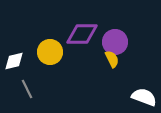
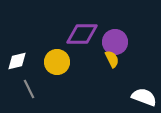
yellow circle: moved 7 px right, 10 px down
white diamond: moved 3 px right
gray line: moved 2 px right
